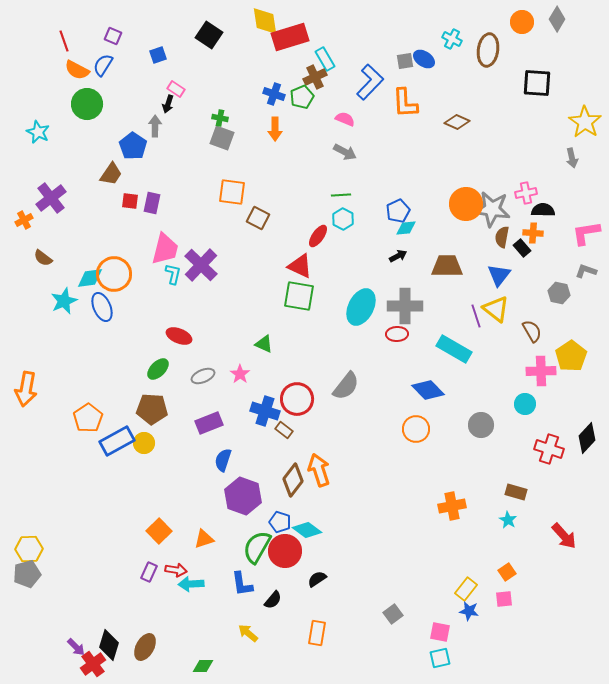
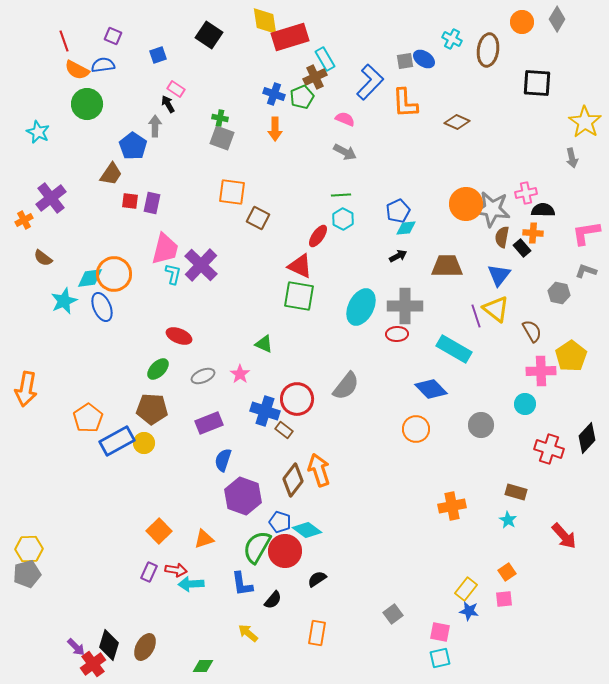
blue semicircle at (103, 65): rotated 50 degrees clockwise
black arrow at (168, 104): rotated 132 degrees clockwise
blue diamond at (428, 390): moved 3 px right, 1 px up
